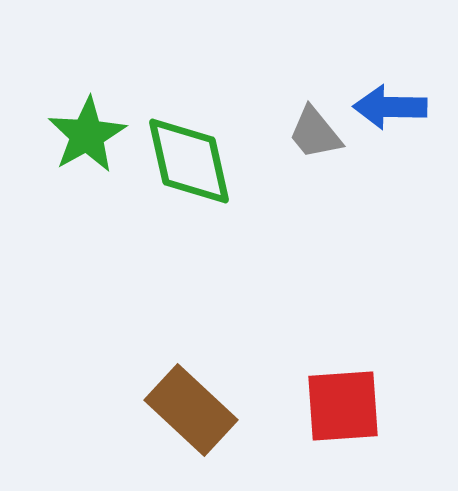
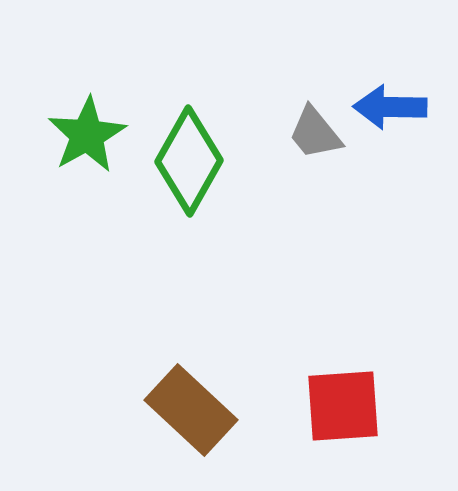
green diamond: rotated 42 degrees clockwise
